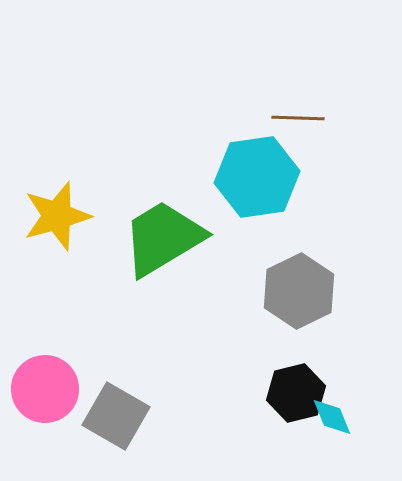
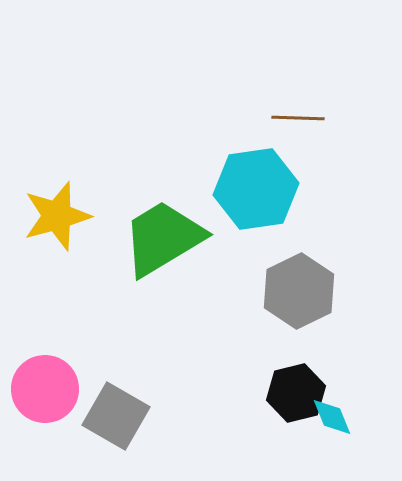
cyan hexagon: moved 1 px left, 12 px down
